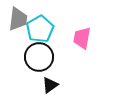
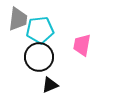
cyan pentagon: moved 1 px down; rotated 24 degrees clockwise
pink trapezoid: moved 7 px down
black triangle: rotated 12 degrees clockwise
